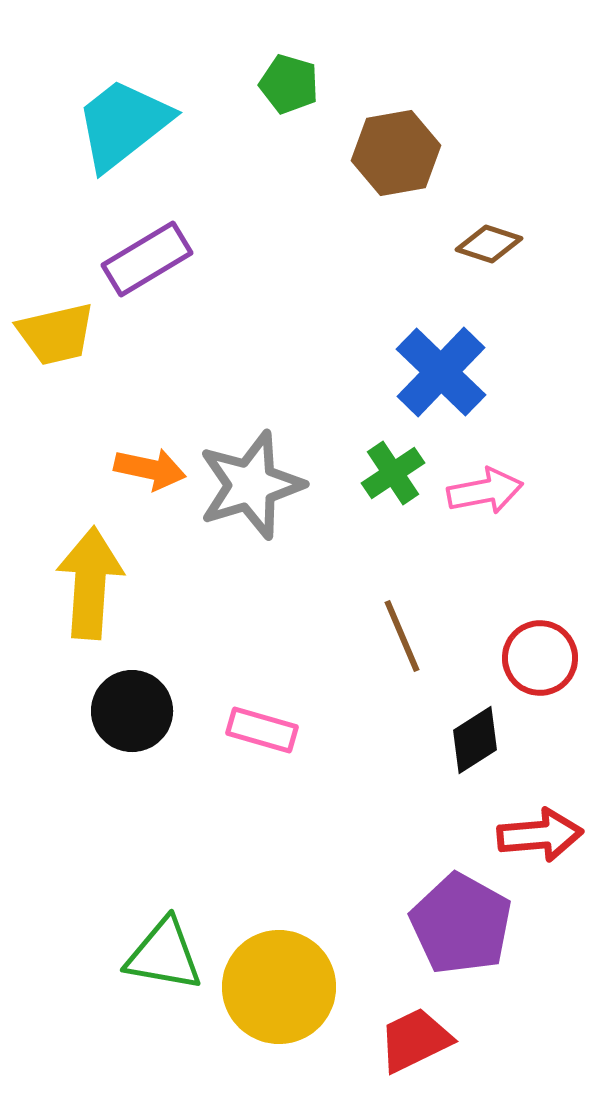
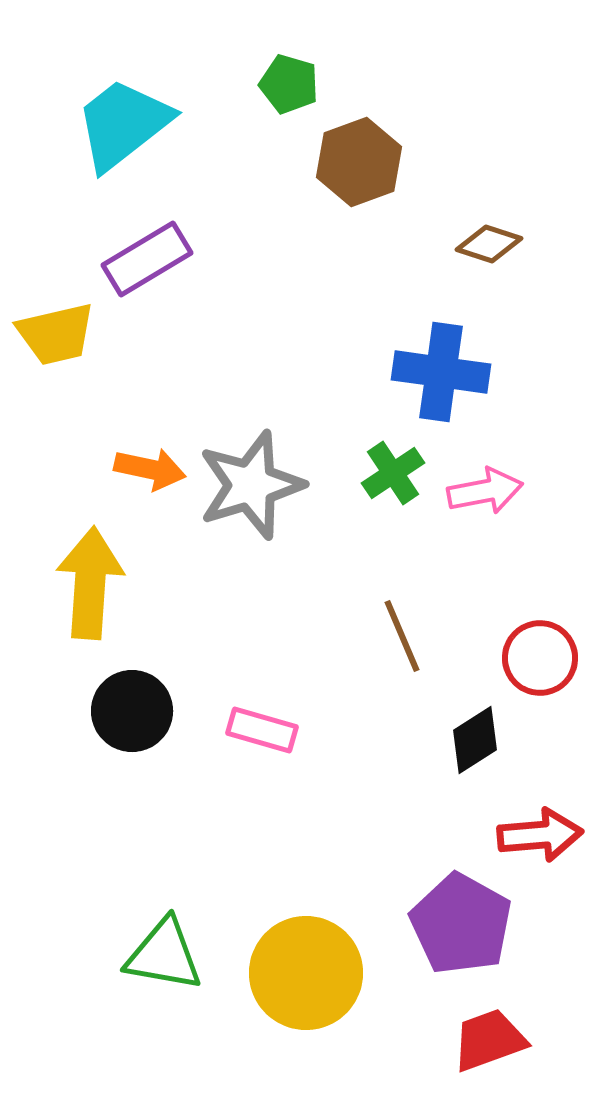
brown hexagon: moved 37 px left, 9 px down; rotated 10 degrees counterclockwise
blue cross: rotated 36 degrees counterclockwise
yellow circle: moved 27 px right, 14 px up
red trapezoid: moved 74 px right; rotated 6 degrees clockwise
